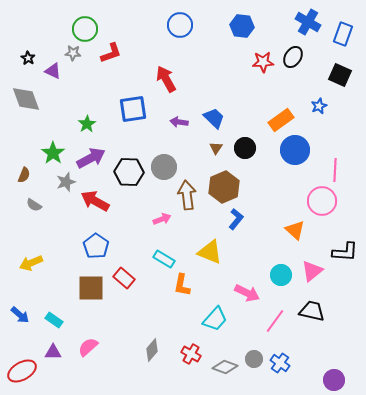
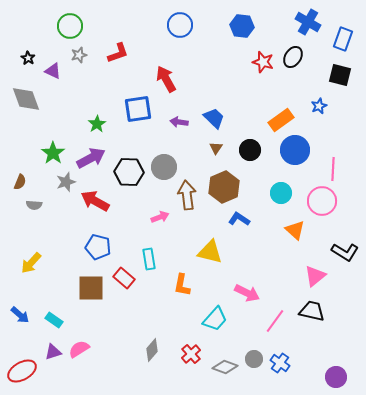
green circle at (85, 29): moved 15 px left, 3 px up
blue rectangle at (343, 34): moved 5 px down
gray star at (73, 53): moved 6 px right, 2 px down; rotated 21 degrees counterclockwise
red L-shape at (111, 53): moved 7 px right
red star at (263, 62): rotated 20 degrees clockwise
black square at (340, 75): rotated 10 degrees counterclockwise
blue square at (133, 109): moved 5 px right
green star at (87, 124): moved 10 px right
black circle at (245, 148): moved 5 px right, 2 px down
pink line at (335, 170): moved 2 px left, 1 px up
brown semicircle at (24, 175): moved 4 px left, 7 px down
gray semicircle at (34, 205): rotated 28 degrees counterclockwise
pink arrow at (162, 219): moved 2 px left, 2 px up
blue L-shape at (236, 219): moved 3 px right; rotated 95 degrees counterclockwise
blue pentagon at (96, 246): moved 2 px right, 1 px down; rotated 20 degrees counterclockwise
yellow triangle at (210, 252): rotated 8 degrees counterclockwise
black L-shape at (345, 252): rotated 28 degrees clockwise
cyan rectangle at (164, 259): moved 15 px left; rotated 50 degrees clockwise
yellow arrow at (31, 263): rotated 25 degrees counterclockwise
pink triangle at (312, 271): moved 3 px right, 5 px down
cyan circle at (281, 275): moved 82 px up
pink semicircle at (88, 347): moved 9 px left, 2 px down; rotated 10 degrees clockwise
purple triangle at (53, 352): rotated 18 degrees counterclockwise
red cross at (191, 354): rotated 18 degrees clockwise
purple circle at (334, 380): moved 2 px right, 3 px up
